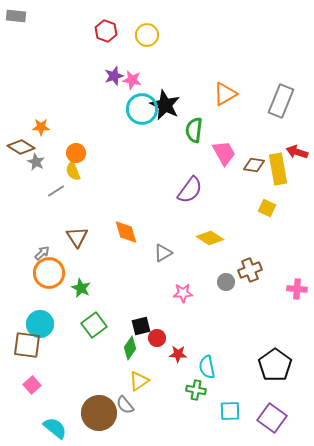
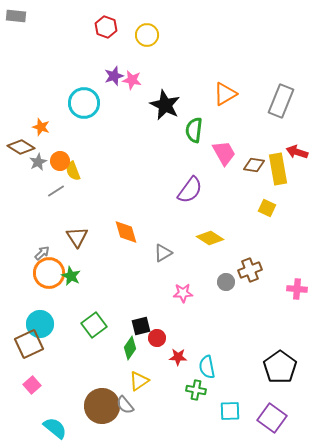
red hexagon at (106, 31): moved 4 px up
cyan circle at (142, 109): moved 58 px left, 6 px up
orange star at (41, 127): rotated 18 degrees clockwise
orange circle at (76, 153): moved 16 px left, 8 px down
gray star at (36, 162): moved 2 px right; rotated 18 degrees clockwise
green star at (81, 288): moved 10 px left, 12 px up
brown square at (27, 345): moved 2 px right, 1 px up; rotated 32 degrees counterclockwise
red star at (178, 354): moved 3 px down
black pentagon at (275, 365): moved 5 px right, 2 px down
brown circle at (99, 413): moved 3 px right, 7 px up
